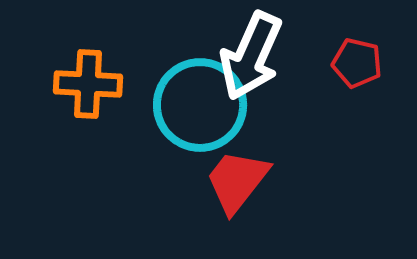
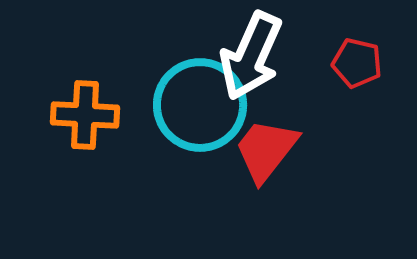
orange cross: moved 3 px left, 31 px down
red trapezoid: moved 29 px right, 31 px up
